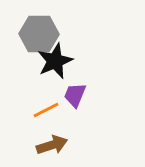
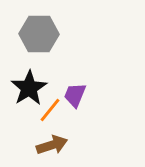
black star: moved 26 px left, 27 px down; rotated 9 degrees counterclockwise
orange line: moved 4 px right; rotated 24 degrees counterclockwise
